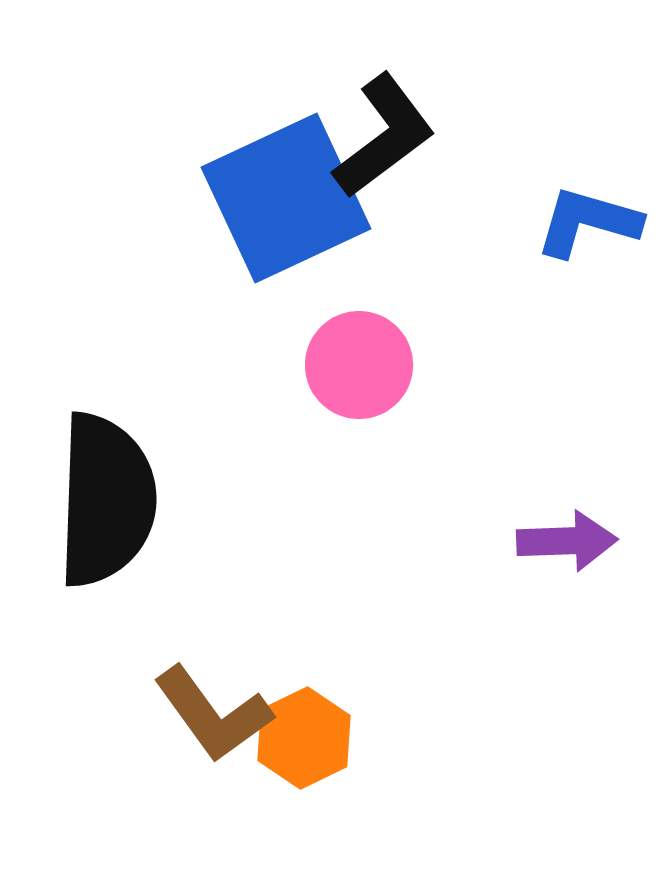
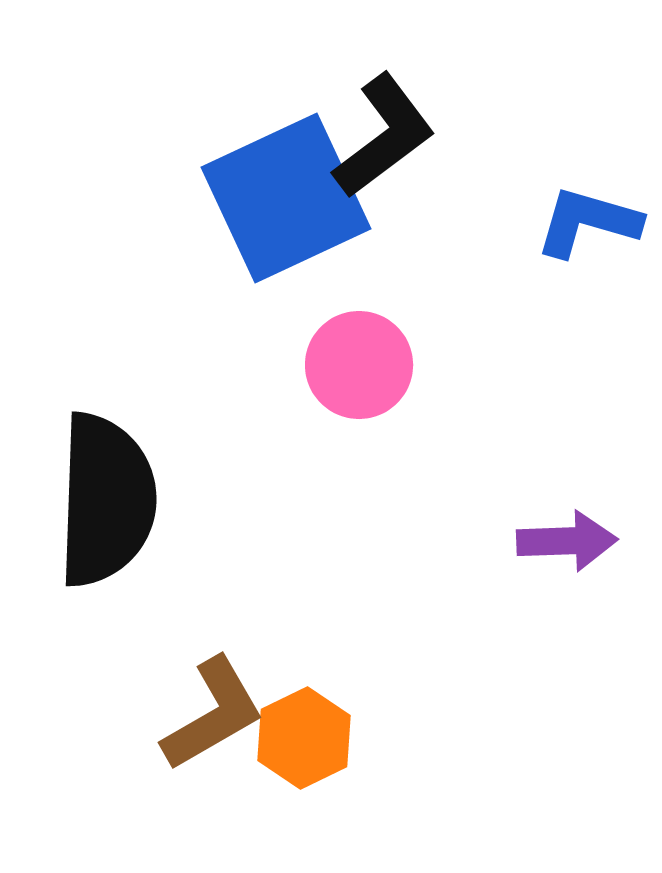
brown L-shape: rotated 84 degrees counterclockwise
